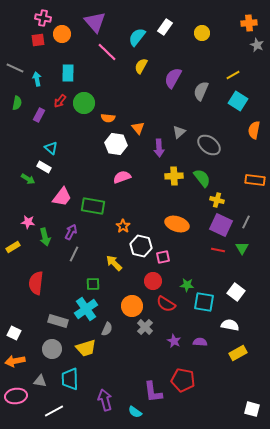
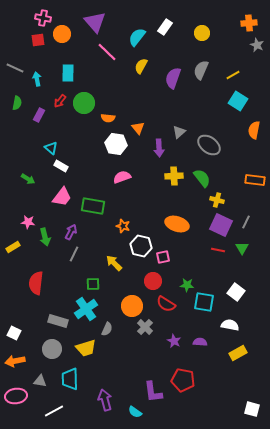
purple semicircle at (173, 78): rotated 10 degrees counterclockwise
gray semicircle at (201, 91): moved 21 px up
white rectangle at (44, 167): moved 17 px right, 1 px up
orange star at (123, 226): rotated 16 degrees counterclockwise
